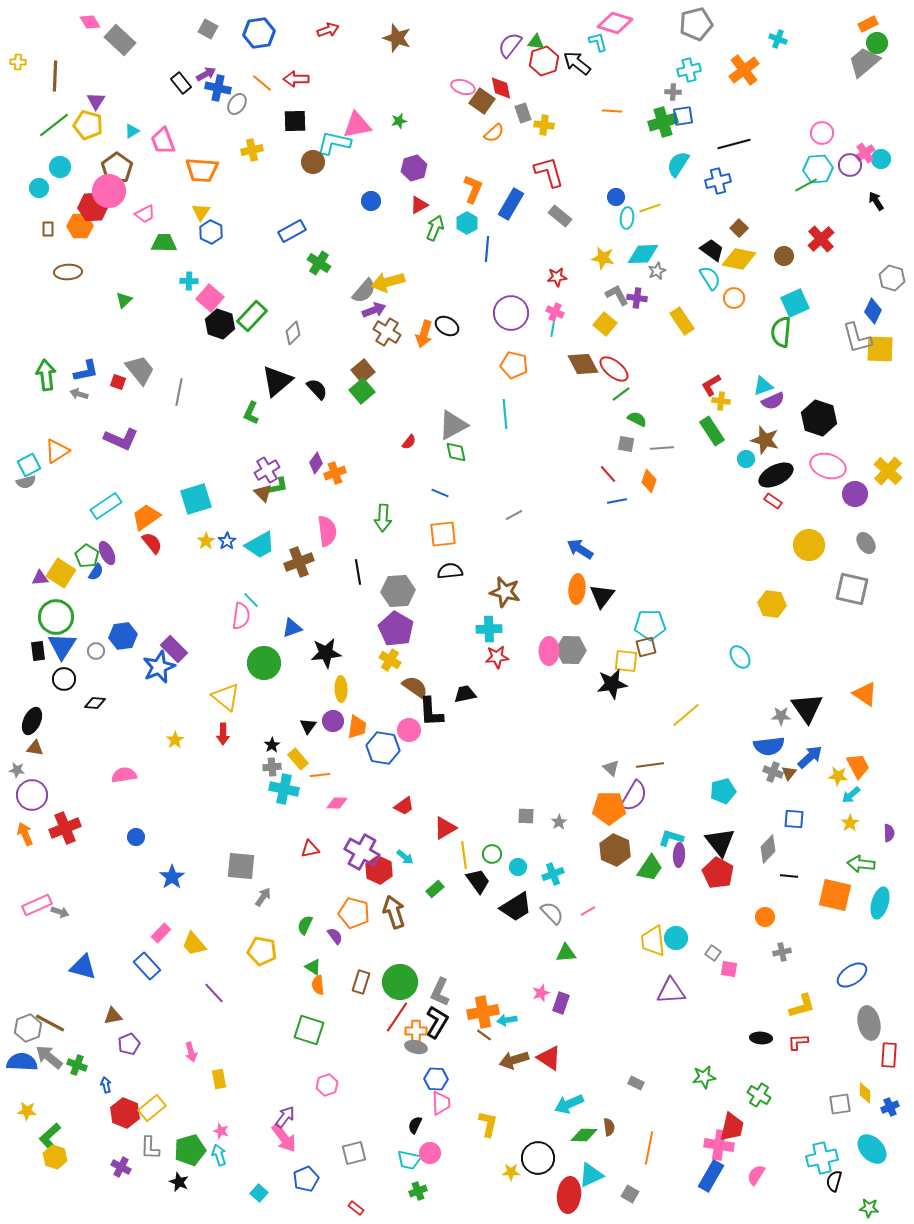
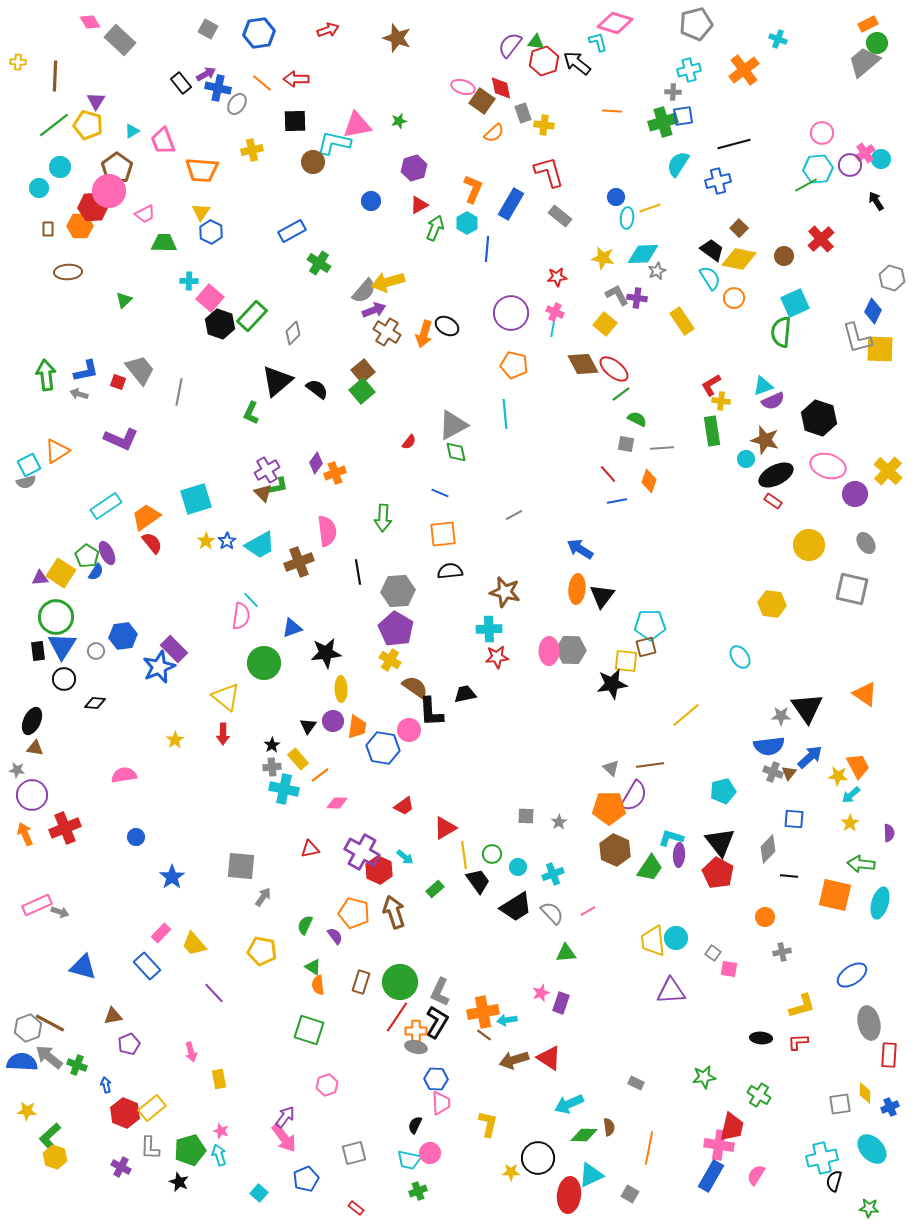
black semicircle at (317, 389): rotated 10 degrees counterclockwise
green rectangle at (712, 431): rotated 24 degrees clockwise
orange line at (320, 775): rotated 30 degrees counterclockwise
